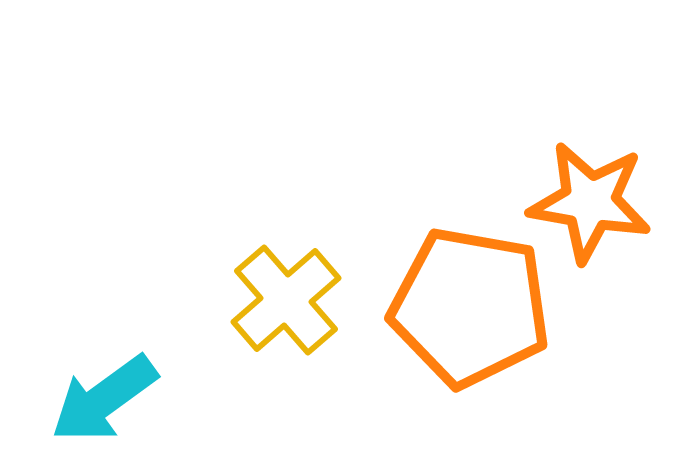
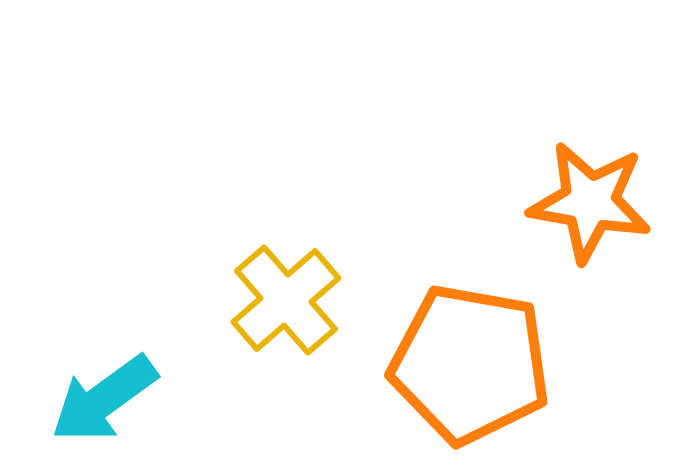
orange pentagon: moved 57 px down
